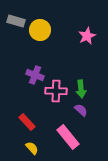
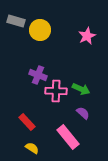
purple cross: moved 3 px right
green arrow: rotated 60 degrees counterclockwise
purple semicircle: moved 2 px right, 3 px down
yellow semicircle: rotated 16 degrees counterclockwise
